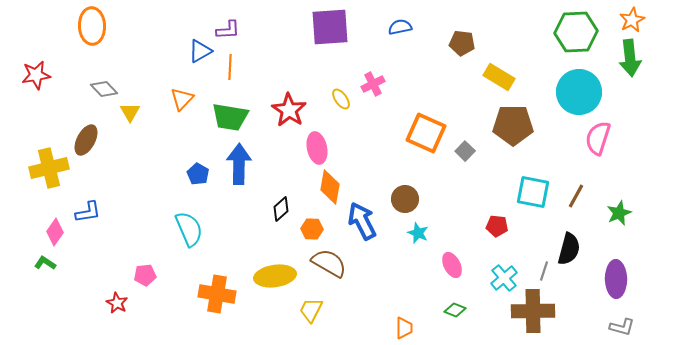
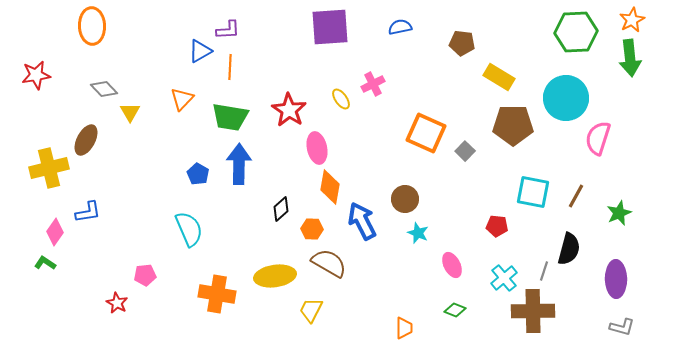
cyan circle at (579, 92): moved 13 px left, 6 px down
